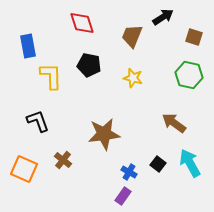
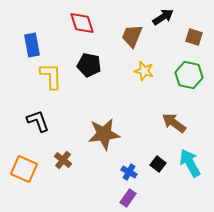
blue rectangle: moved 4 px right, 1 px up
yellow star: moved 11 px right, 7 px up
purple rectangle: moved 5 px right, 2 px down
